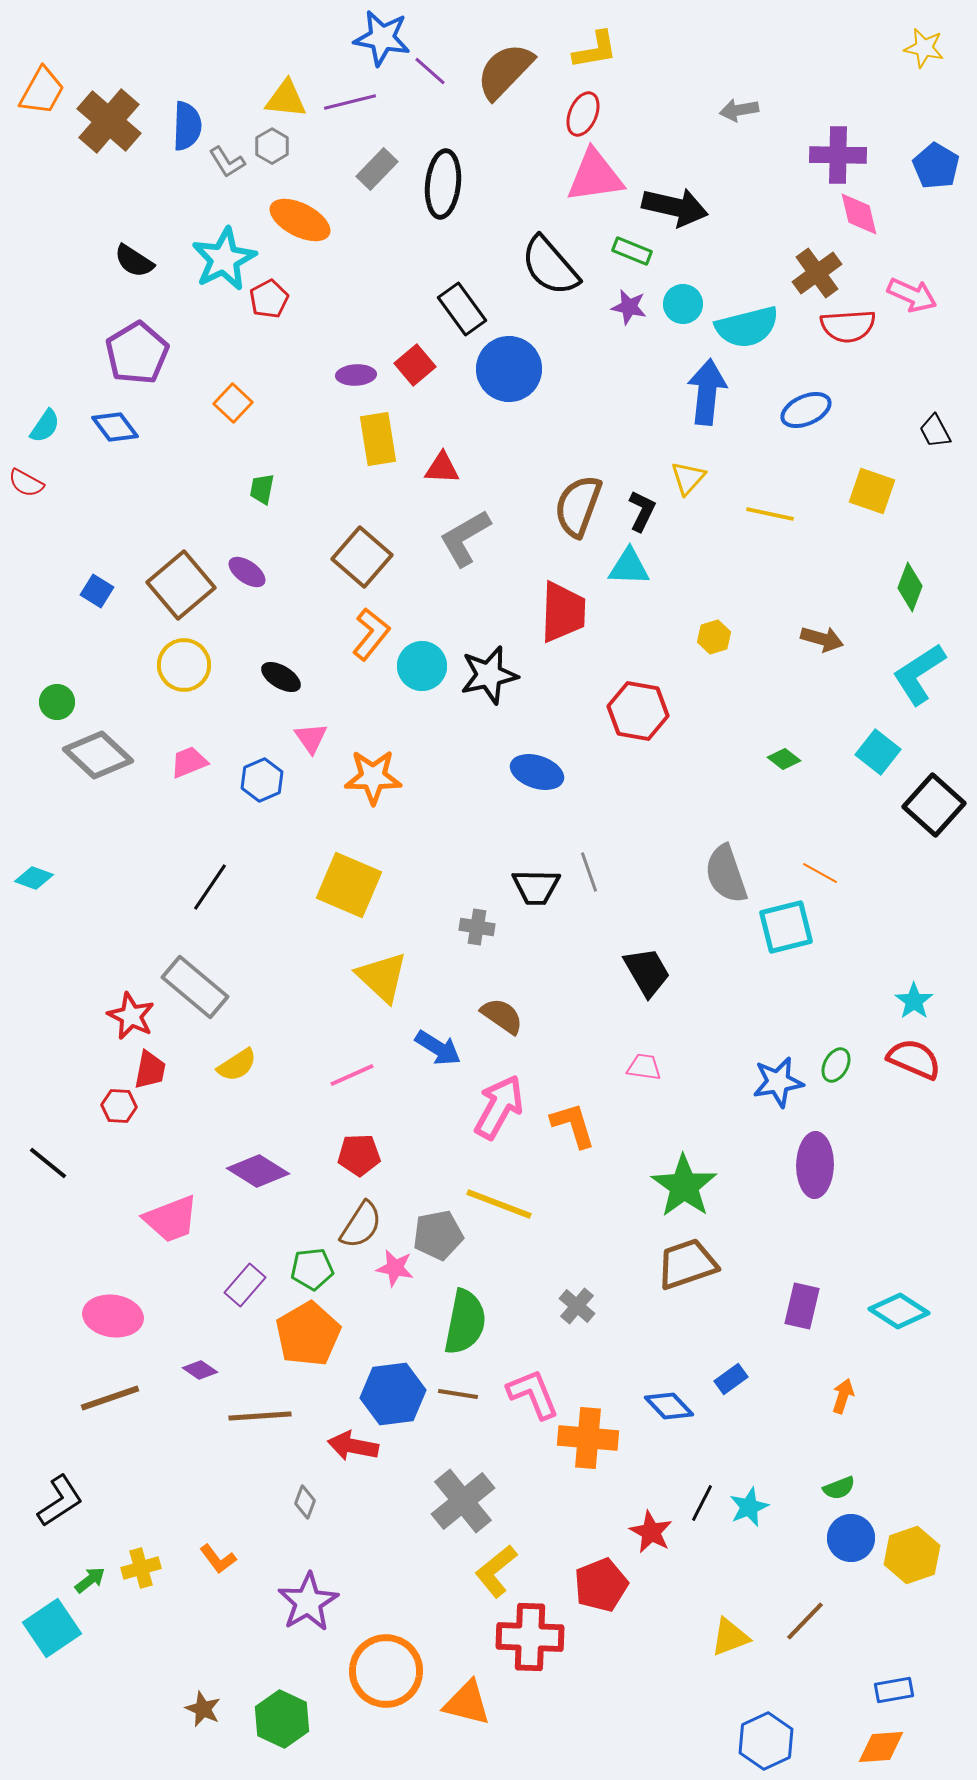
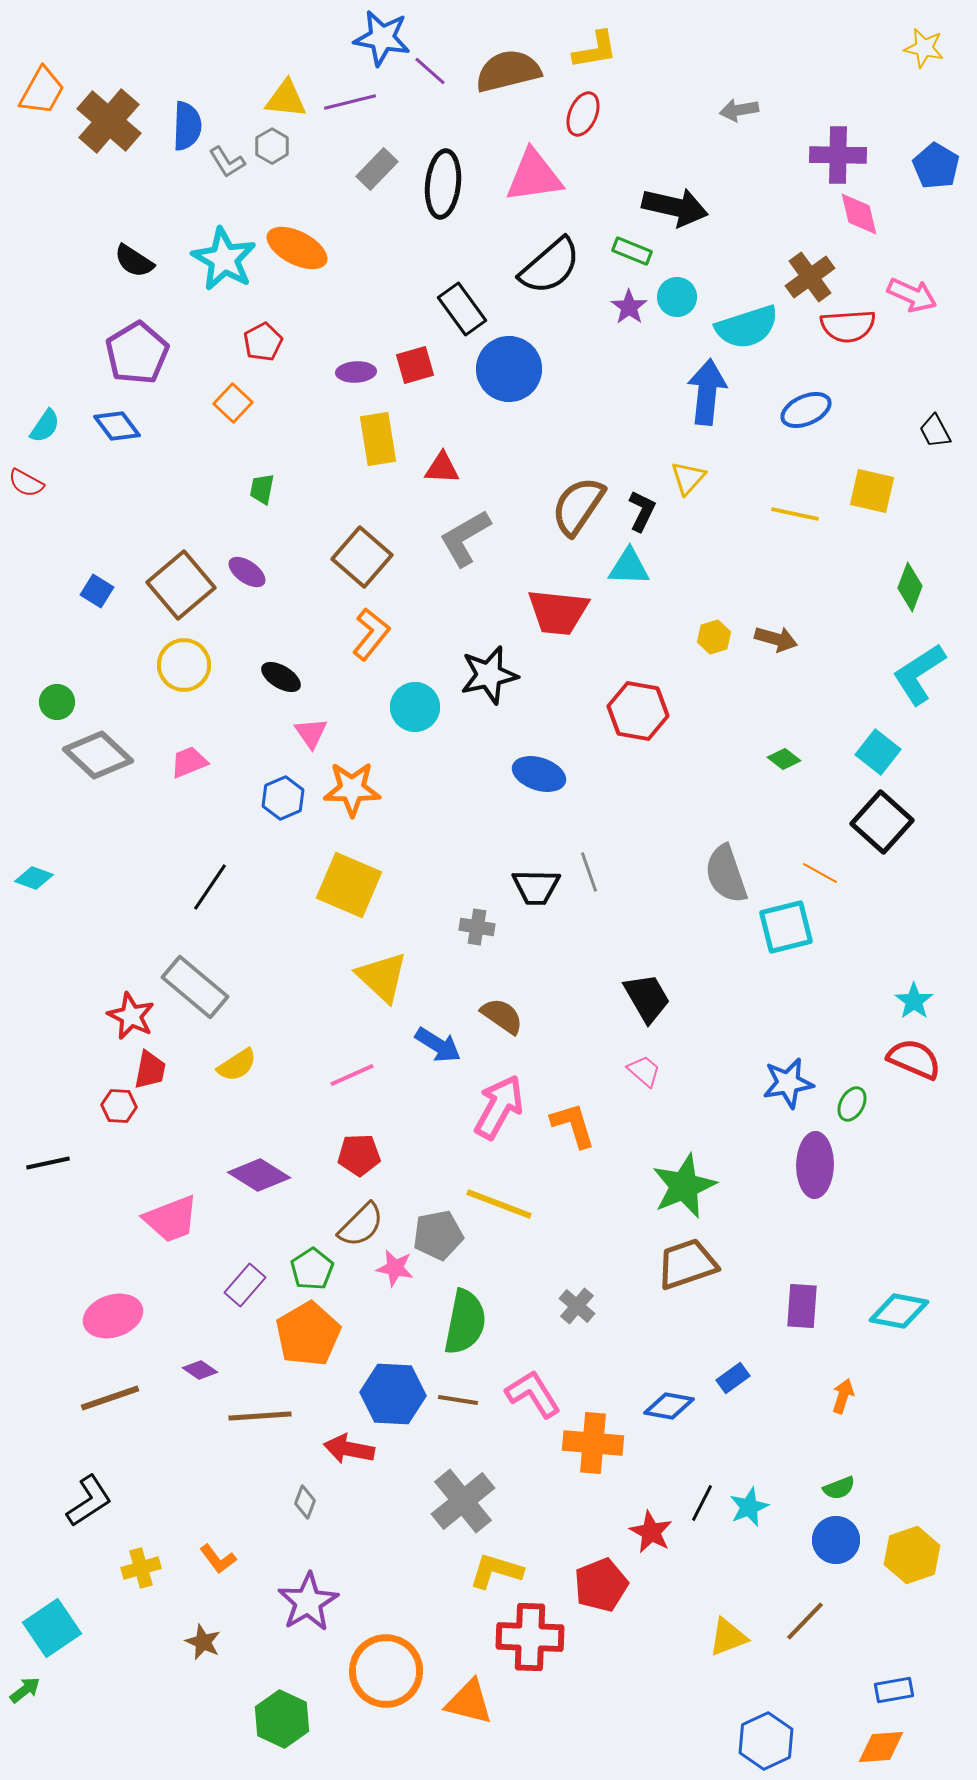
brown semicircle at (505, 71): moved 3 px right; rotated 32 degrees clockwise
pink triangle at (595, 176): moved 61 px left
orange ellipse at (300, 220): moved 3 px left, 28 px down
cyan star at (224, 259): rotated 16 degrees counterclockwise
black semicircle at (550, 266): rotated 90 degrees counterclockwise
brown cross at (817, 273): moved 7 px left, 4 px down
red pentagon at (269, 299): moved 6 px left, 43 px down
cyan circle at (683, 304): moved 6 px left, 7 px up
purple star at (629, 307): rotated 24 degrees clockwise
cyan semicircle at (747, 327): rotated 4 degrees counterclockwise
red square at (415, 365): rotated 24 degrees clockwise
purple ellipse at (356, 375): moved 3 px up
blue diamond at (115, 427): moved 2 px right, 1 px up
yellow square at (872, 491): rotated 6 degrees counterclockwise
brown semicircle at (578, 506): rotated 14 degrees clockwise
yellow line at (770, 514): moved 25 px right
red trapezoid at (563, 612): moved 5 px left; rotated 94 degrees clockwise
brown arrow at (822, 639): moved 46 px left
cyan circle at (422, 666): moved 7 px left, 41 px down
pink triangle at (311, 738): moved 5 px up
blue ellipse at (537, 772): moved 2 px right, 2 px down
orange star at (373, 777): moved 21 px left, 12 px down
blue hexagon at (262, 780): moved 21 px right, 18 px down
black square at (934, 805): moved 52 px left, 17 px down
black trapezoid at (647, 972): moved 26 px down
blue arrow at (438, 1048): moved 3 px up
green ellipse at (836, 1065): moved 16 px right, 39 px down
pink trapezoid at (644, 1067): moved 4 px down; rotated 33 degrees clockwise
blue star at (778, 1082): moved 10 px right, 1 px down
black line at (48, 1163): rotated 51 degrees counterclockwise
purple diamond at (258, 1171): moved 1 px right, 4 px down
green star at (684, 1186): rotated 14 degrees clockwise
brown semicircle at (361, 1225): rotated 12 degrees clockwise
green pentagon at (312, 1269): rotated 27 degrees counterclockwise
purple rectangle at (802, 1306): rotated 9 degrees counterclockwise
cyan diamond at (899, 1311): rotated 22 degrees counterclockwise
pink ellipse at (113, 1316): rotated 26 degrees counterclockwise
blue rectangle at (731, 1379): moved 2 px right, 1 px up
blue hexagon at (393, 1394): rotated 10 degrees clockwise
brown line at (458, 1394): moved 6 px down
pink L-shape at (533, 1394): rotated 10 degrees counterclockwise
blue diamond at (669, 1406): rotated 36 degrees counterclockwise
orange cross at (588, 1438): moved 5 px right, 5 px down
red arrow at (353, 1446): moved 4 px left, 3 px down
black L-shape at (60, 1501): moved 29 px right
blue circle at (851, 1538): moved 15 px left, 2 px down
yellow L-shape at (496, 1571): rotated 56 degrees clockwise
green arrow at (90, 1580): moved 65 px left, 110 px down
yellow triangle at (730, 1637): moved 2 px left
orange triangle at (467, 1703): moved 2 px right, 1 px up
brown star at (203, 1709): moved 67 px up
